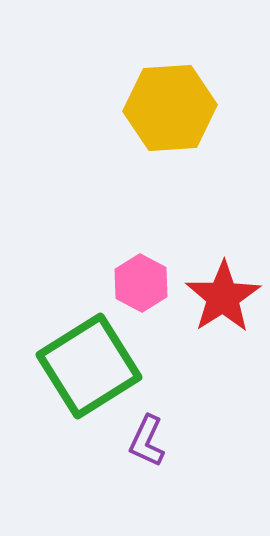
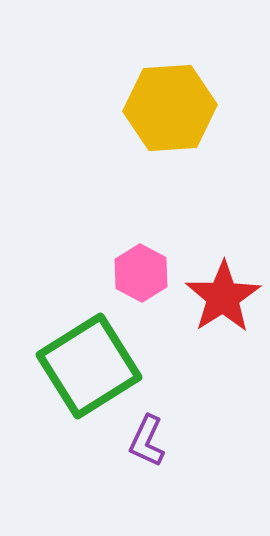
pink hexagon: moved 10 px up
